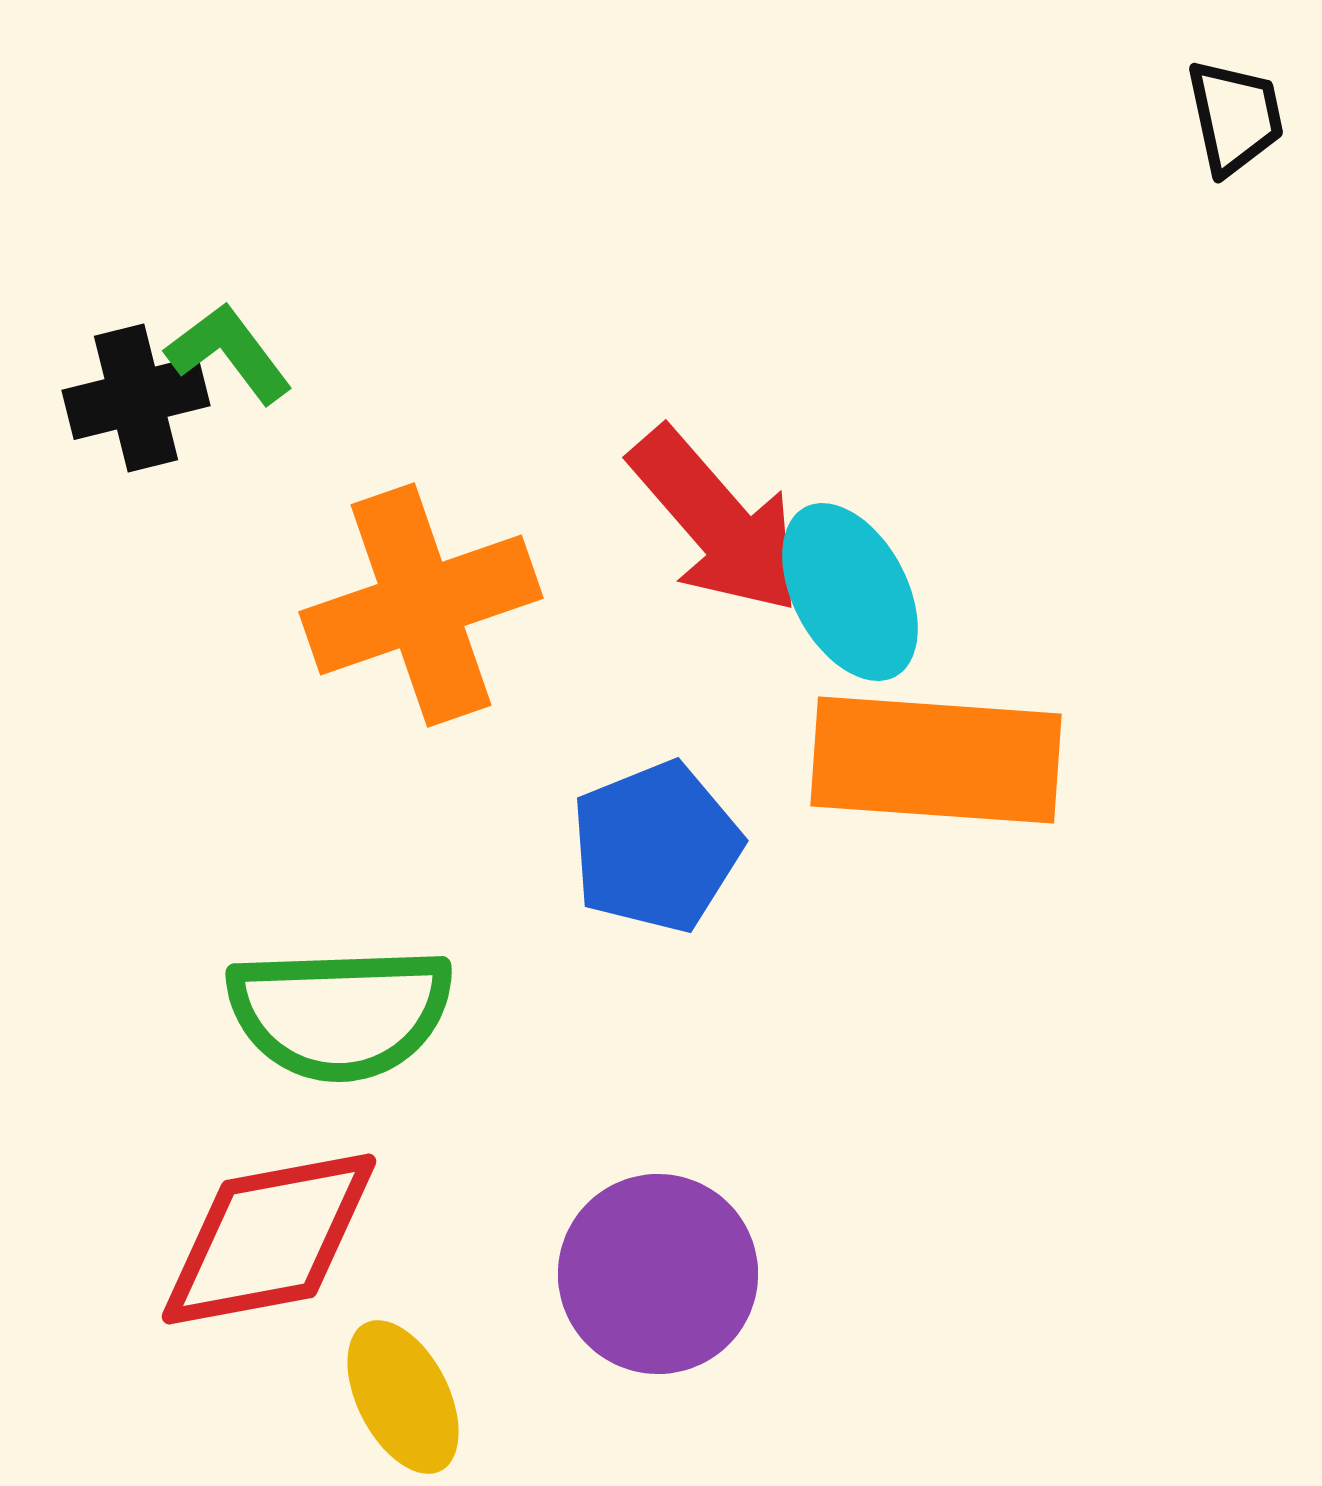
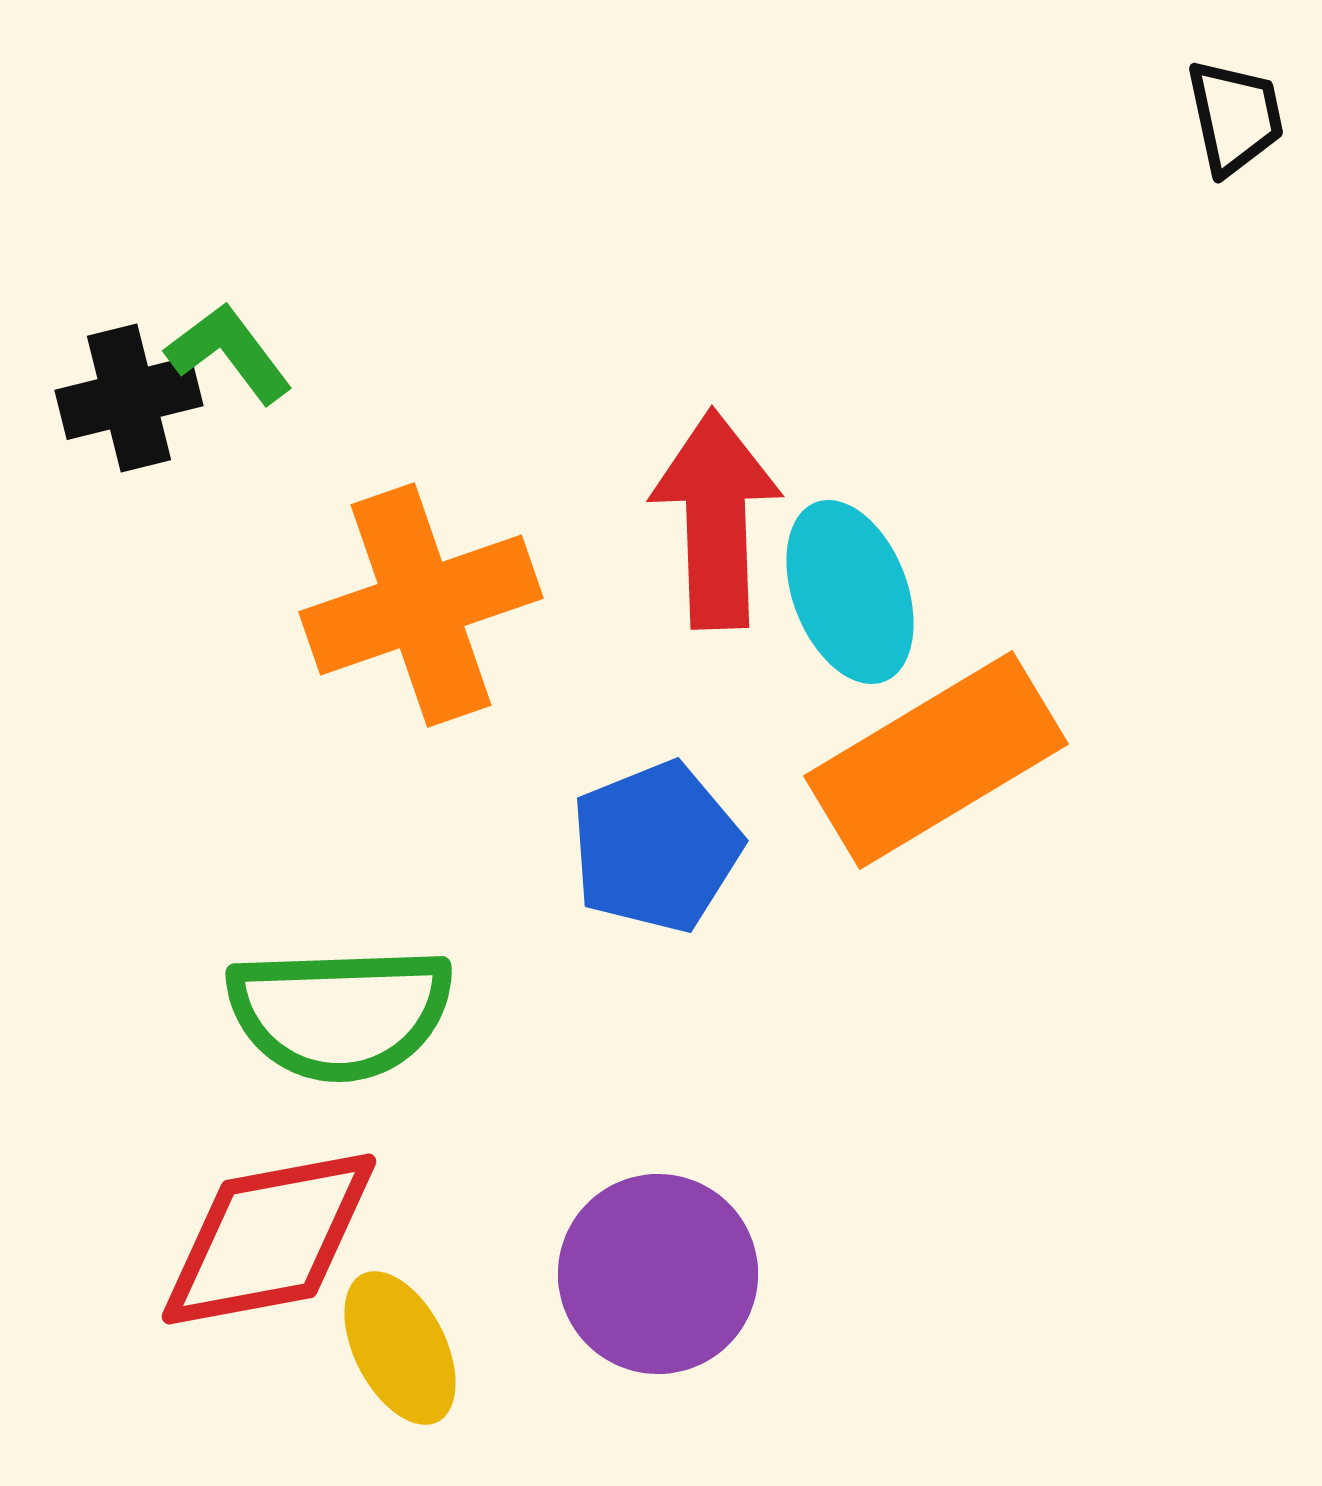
black cross: moved 7 px left
red arrow: moved 2 px up; rotated 141 degrees counterclockwise
cyan ellipse: rotated 7 degrees clockwise
orange rectangle: rotated 35 degrees counterclockwise
yellow ellipse: moved 3 px left, 49 px up
